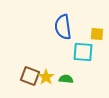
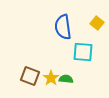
yellow square: moved 11 px up; rotated 32 degrees clockwise
yellow star: moved 5 px right, 1 px down
